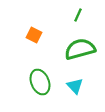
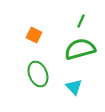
green line: moved 3 px right, 6 px down
green ellipse: moved 2 px left, 8 px up
cyan triangle: moved 1 px left, 1 px down
